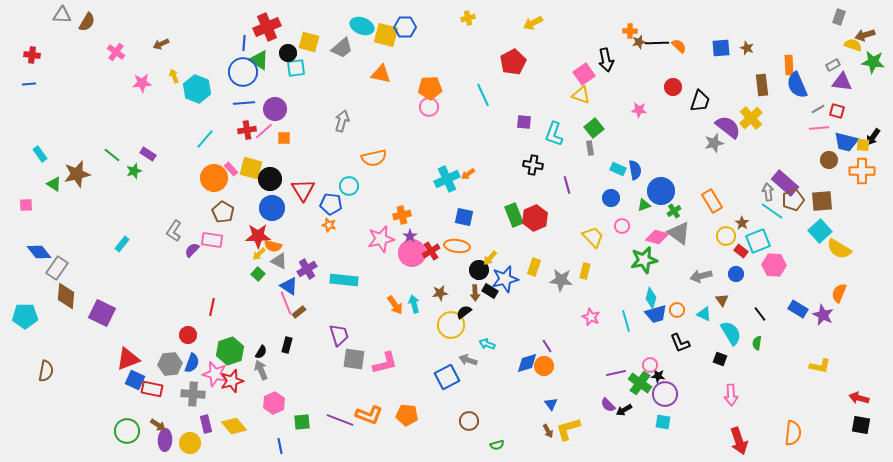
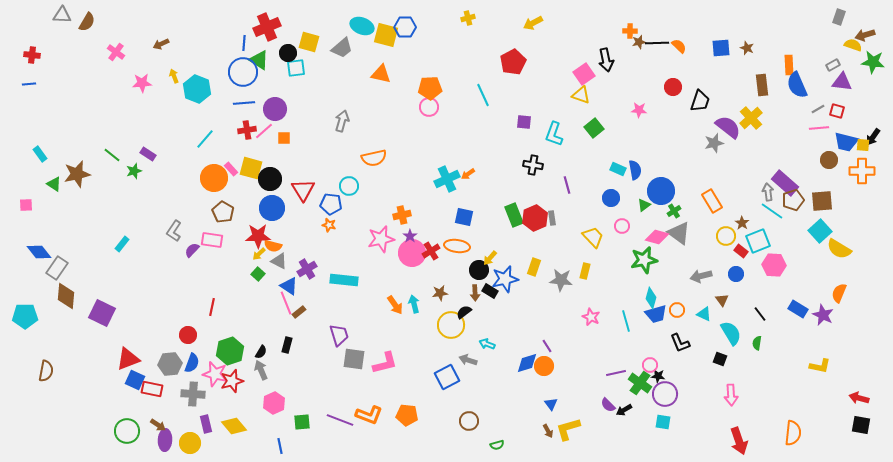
gray rectangle at (590, 148): moved 38 px left, 70 px down
green triangle at (644, 205): rotated 16 degrees counterclockwise
